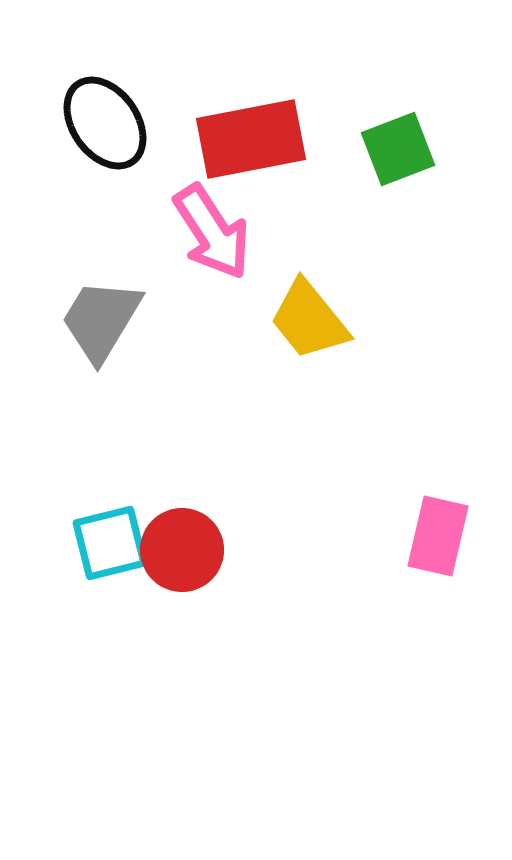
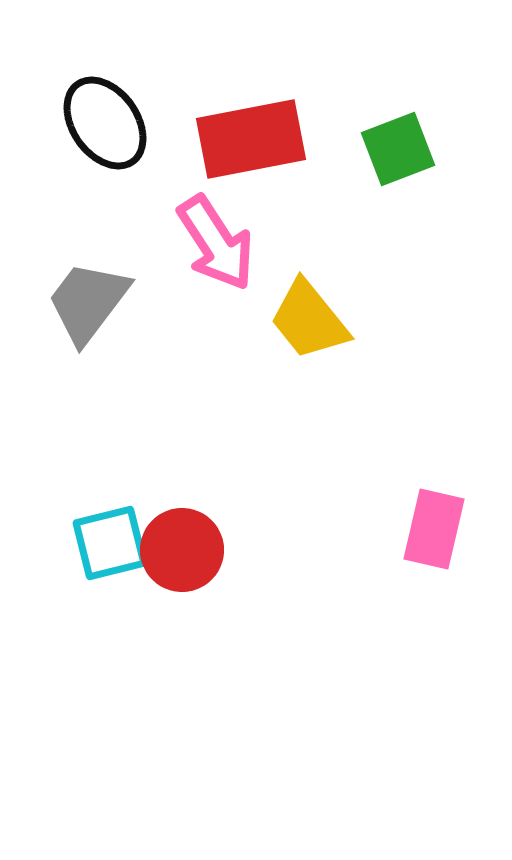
pink arrow: moved 4 px right, 11 px down
gray trapezoid: moved 13 px left, 18 px up; rotated 6 degrees clockwise
pink rectangle: moved 4 px left, 7 px up
